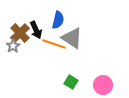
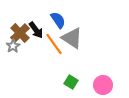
blue semicircle: rotated 48 degrees counterclockwise
black arrow: rotated 12 degrees counterclockwise
orange line: rotated 35 degrees clockwise
